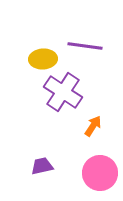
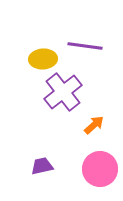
purple cross: rotated 18 degrees clockwise
orange arrow: moved 1 px right, 1 px up; rotated 15 degrees clockwise
pink circle: moved 4 px up
